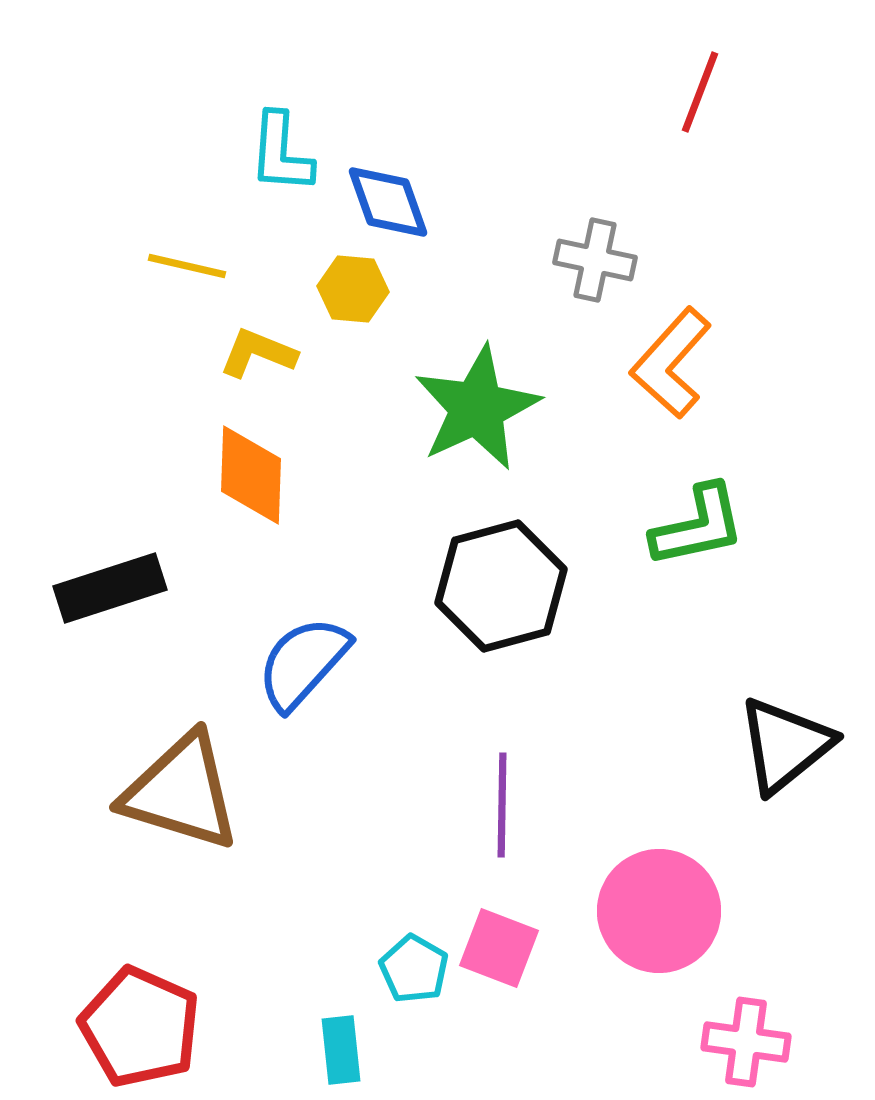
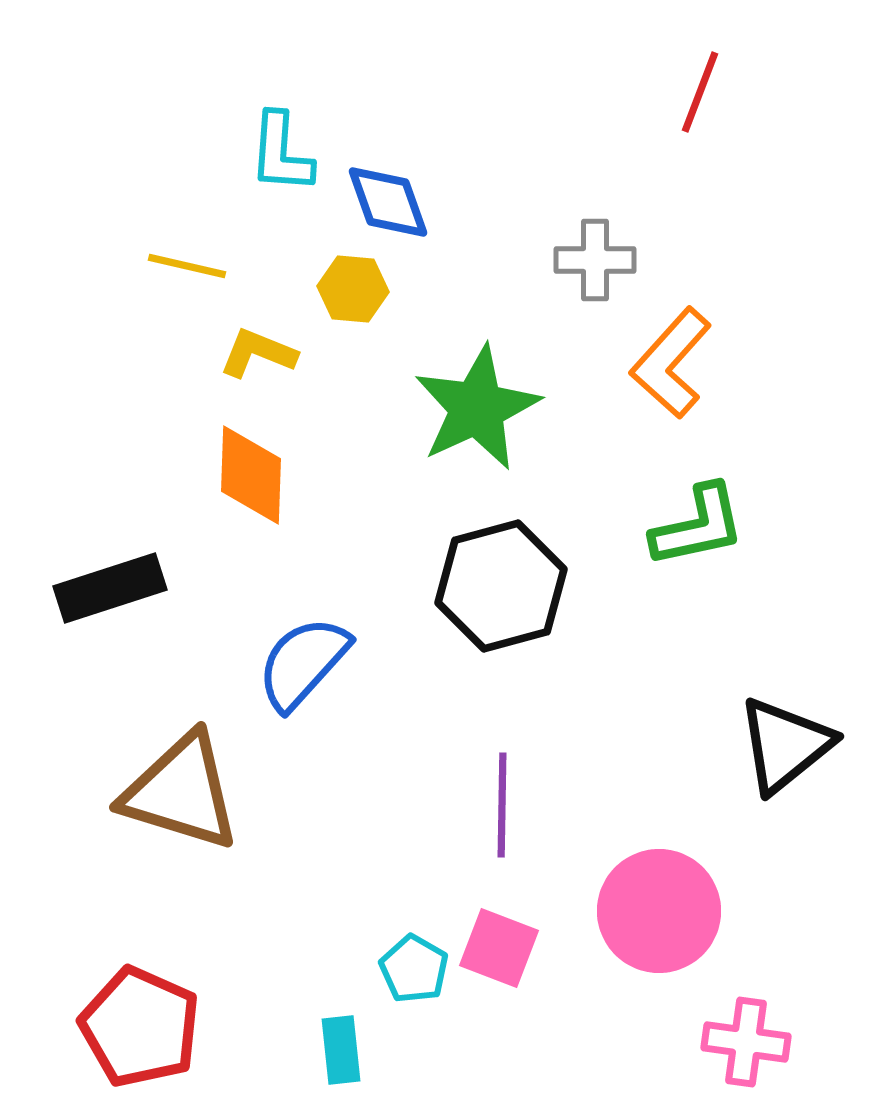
gray cross: rotated 12 degrees counterclockwise
